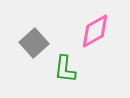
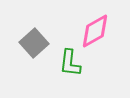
green L-shape: moved 5 px right, 6 px up
